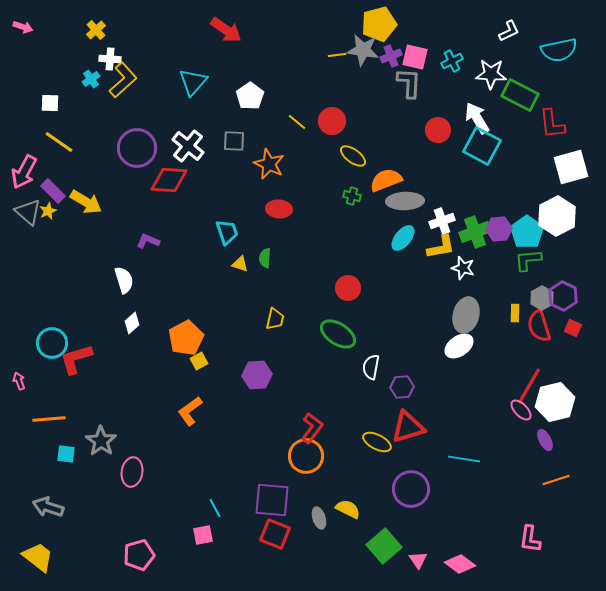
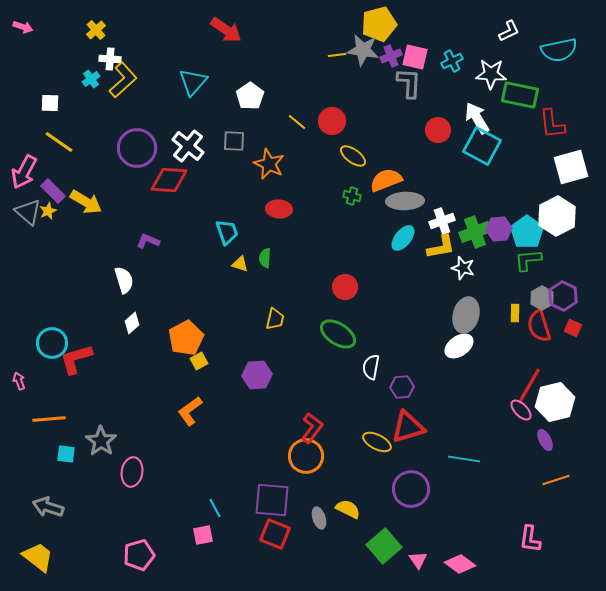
green rectangle at (520, 95): rotated 15 degrees counterclockwise
red circle at (348, 288): moved 3 px left, 1 px up
